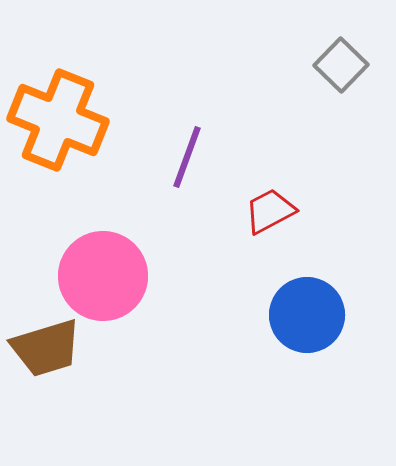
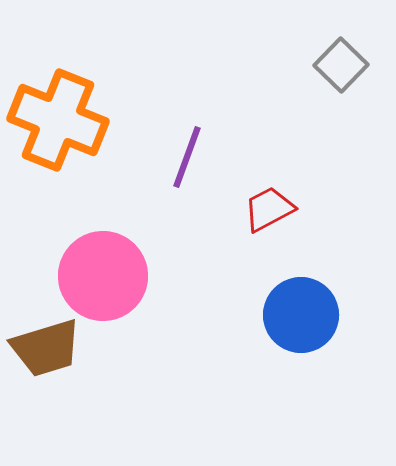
red trapezoid: moved 1 px left, 2 px up
blue circle: moved 6 px left
